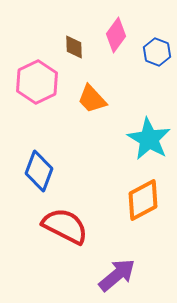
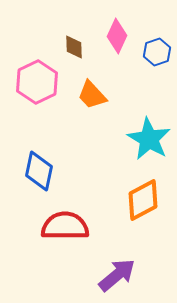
pink diamond: moved 1 px right, 1 px down; rotated 12 degrees counterclockwise
blue hexagon: rotated 20 degrees clockwise
orange trapezoid: moved 4 px up
blue diamond: rotated 9 degrees counterclockwise
red semicircle: rotated 27 degrees counterclockwise
